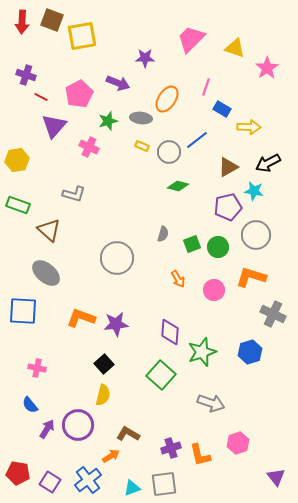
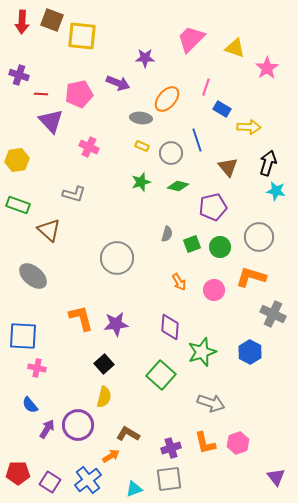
yellow square at (82, 36): rotated 16 degrees clockwise
purple cross at (26, 75): moved 7 px left
pink pentagon at (79, 94): rotated 16 degrees clockwise
red line at (41, 97): moved 3 px up; rotated 24 degrees counterclockwise
orange ellipse at (167, 99): rotated 8 degrees clockwise
green star at (108, 121): moved 33 px right, 61 px down
purple triangle at (54, 126): moved 3 px left, 5 px up; rotated 24 degrees counterclockwise
blue line at (197, 140): rotated 70 degrees counterclockwise
gray circle at (169, 152): moved 2 px right, 1 px down
black arrow at (268, 163): rotated 135 degrees clockwise
brown triangle at (228, 167): rotated 40 degrees counterclockwise
cyan star at (254, 191): moved 22 px right
purple pentagon at (228, 207): moved 15 px left
gray semicircle at (163, 234): moved 4 px right
gray circle at (256, 235): moved 3 px right, 2 px down
green circle at (218, 247): moved 2 px right
gray ellipse at (46, 273): moved 13 px left, 3 px down
orange arrow at (178, 279): moved 1 px right, 3 px down
blue square at (23, 311): moved 25 px down
orange L-shape at (81, 318): rotated 56 degrees clockwise
purple diamond at (170, 332): moved 5 px up
blue hexagon at (250, 352): rotated 15 degrees counterclockwise
yellow semicircle at (103, 395): moved 1 px right, 2 px down
orange L-shape at (200, 455): moved 5 px right, 12 px up
red pentagon at (18, 473): rotated 10 degrees counterclockwise
gray square at (164, 484): moved 5 px right, 5 px up
cyan triangle at (132, 488): moved 2 px right, 1 px down
